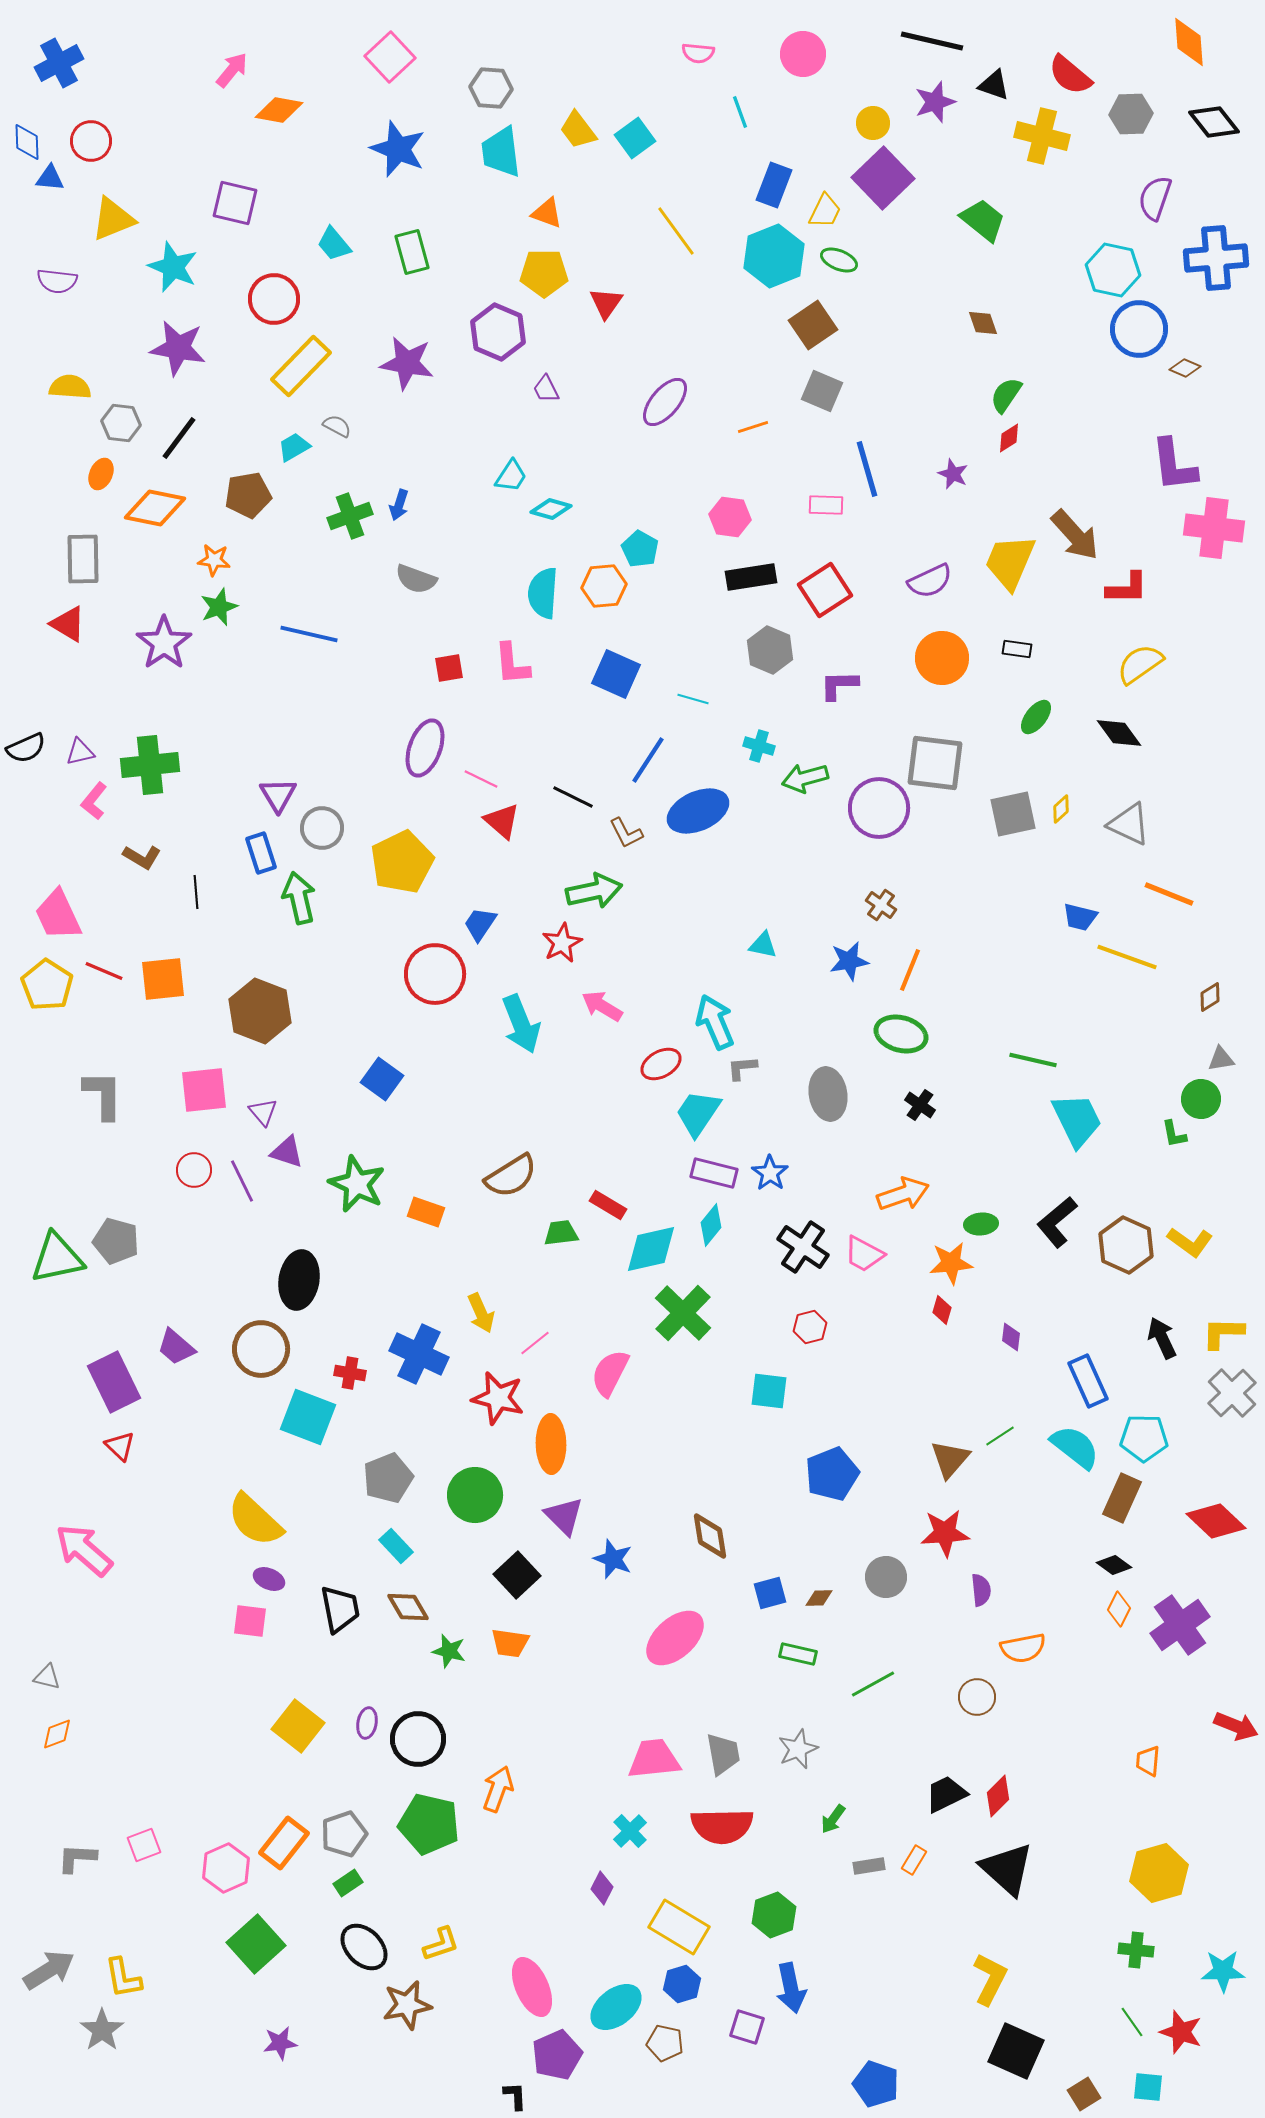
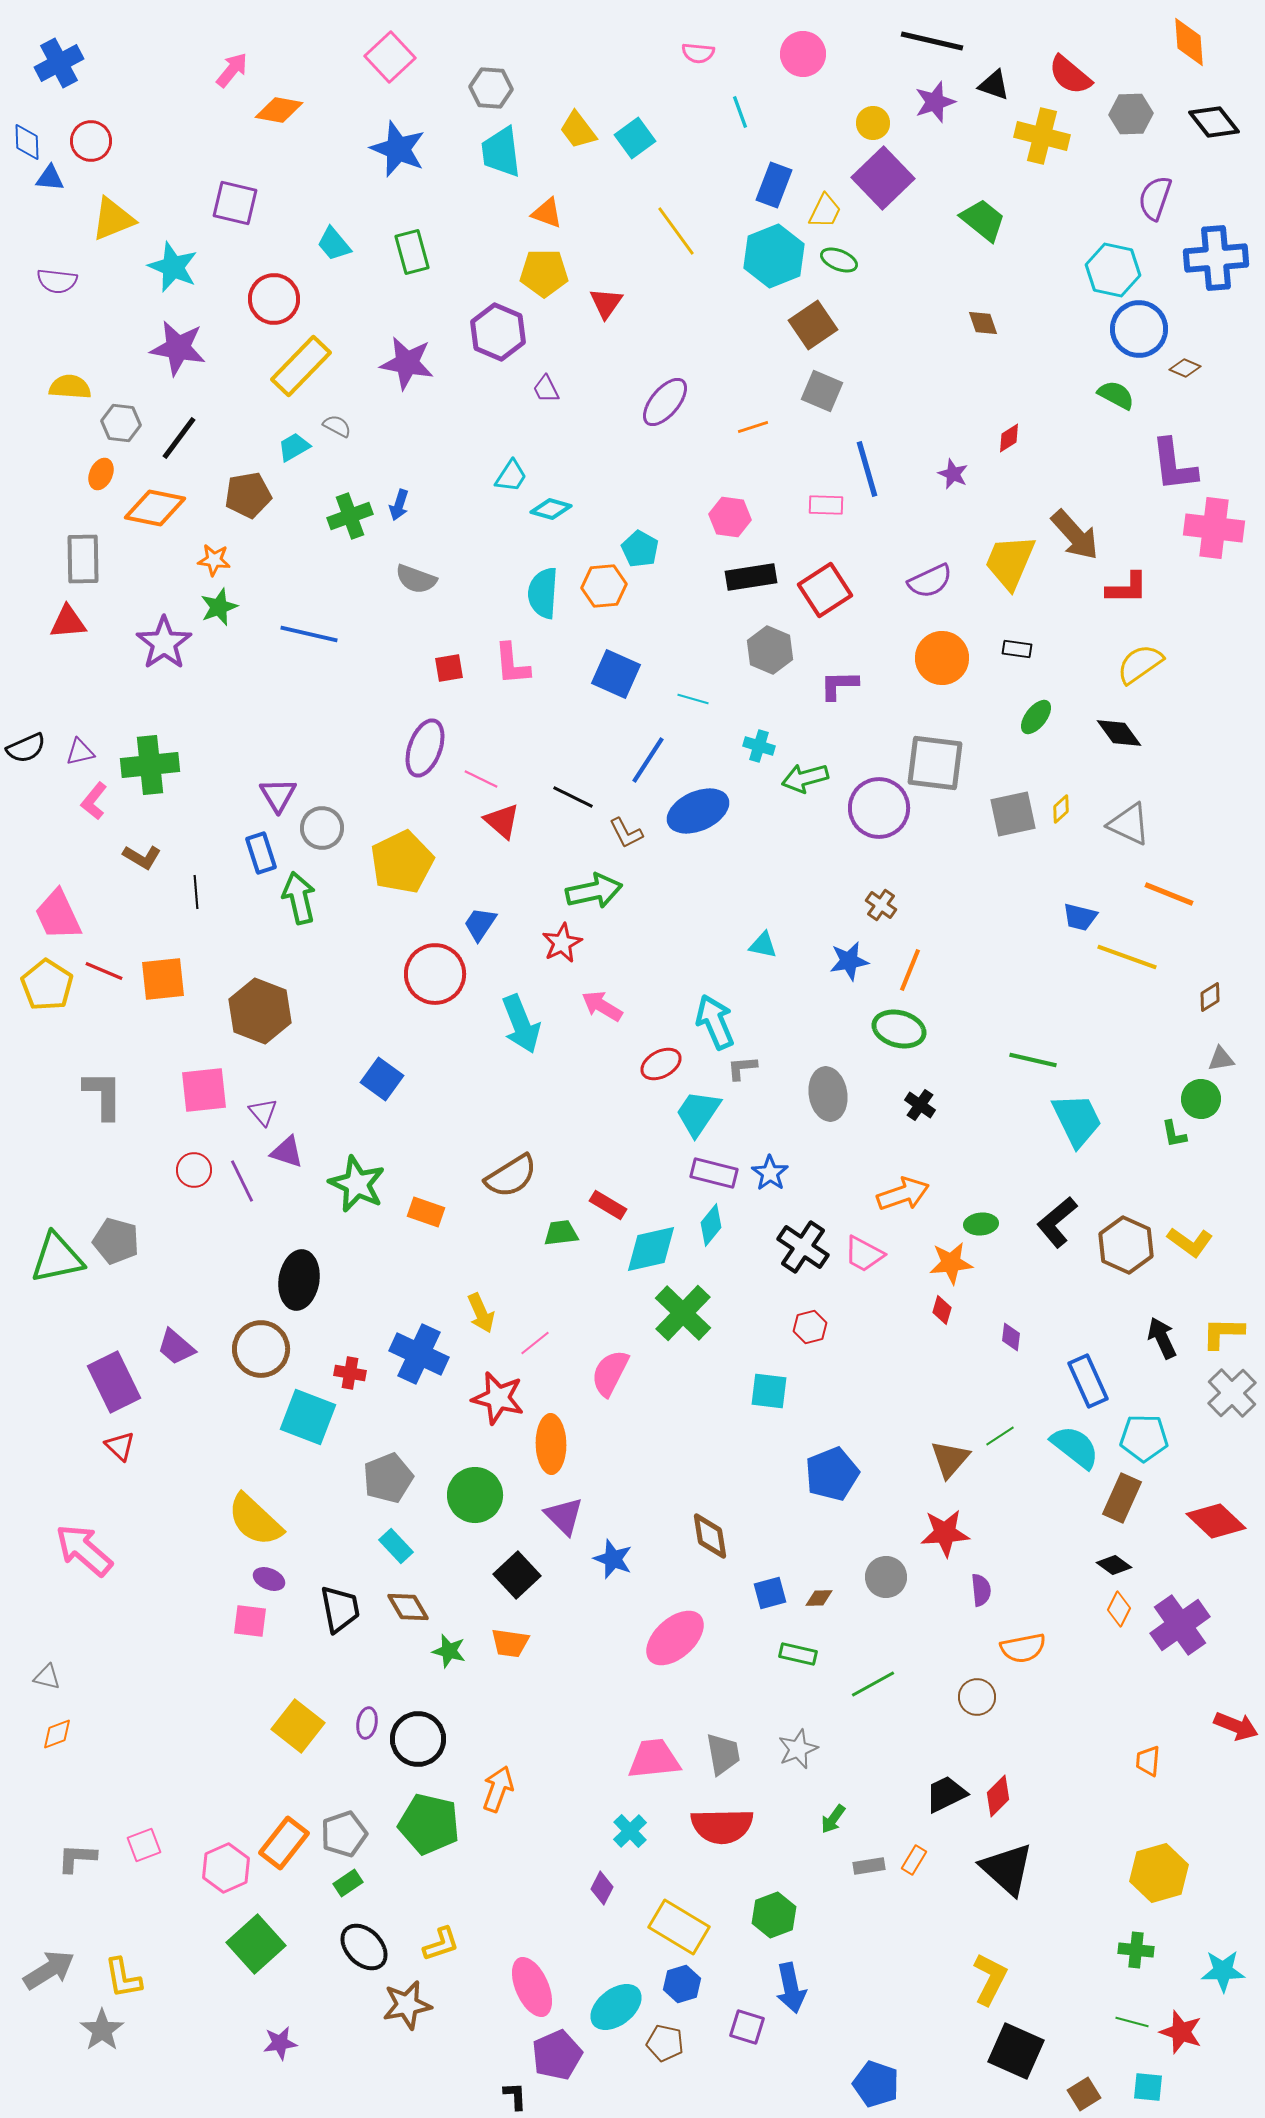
green semicircle at (1006, 395): moved 110 px right; rotated 84 degrees clockwise
red triangle at (68, 624): moved 2 px up; rotated 36 degrees counterclockwise
green ellipse at (901, 1034): moved 2 px left, 5 px up
green line at (1132, 2022): rotated 40 degrees counterclockwise
